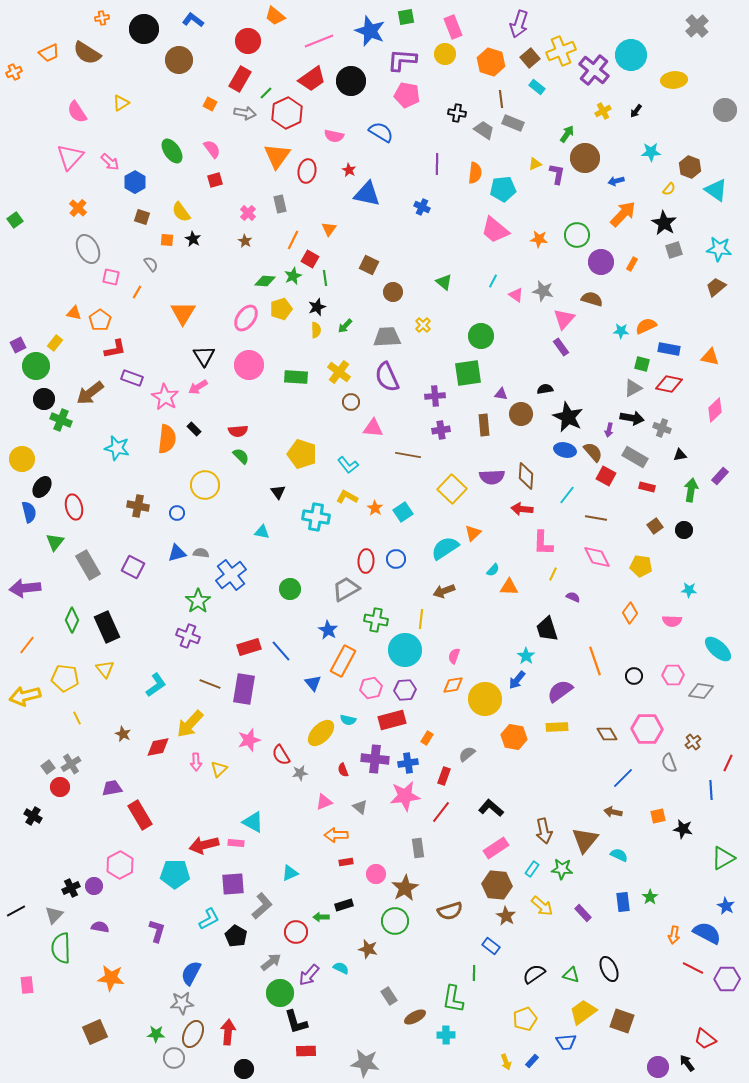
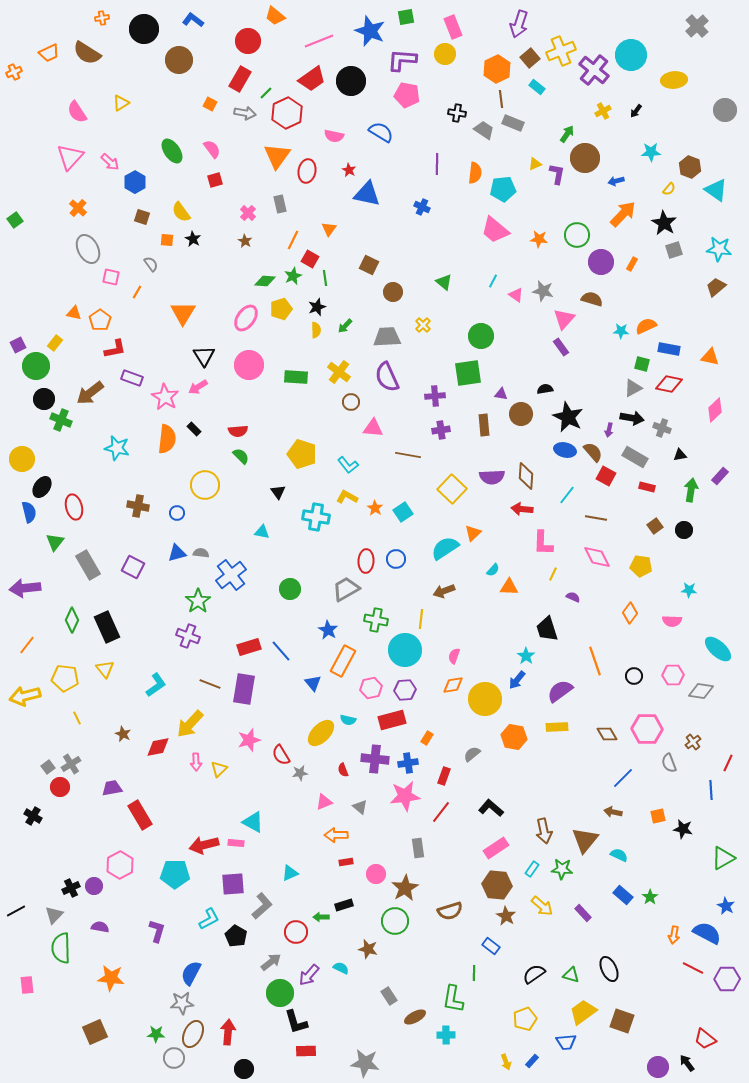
orange hexagon at (491, 62): moved 6 px right, 7 px down; rotated 16 degrees clockwise
gray semicircle at (467, 754): moved 5 px right
blue rectangle at (623, 902): moved 7 px up; rotated 42 degrees counterclockwise
